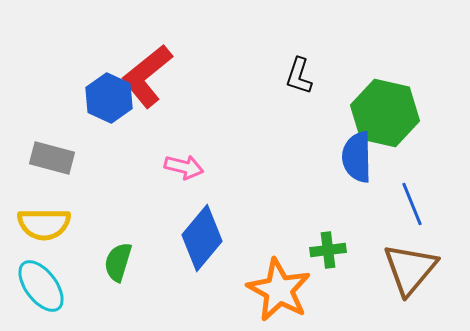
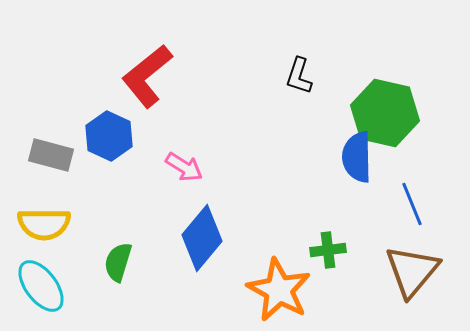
blue hexagon: moved 38 px down
gray rectangle: moved 1 px left, 3 px up
pink arrow: rotated 18 degrees clockwise
brown triangle: moved 2 px right, 2 px down
